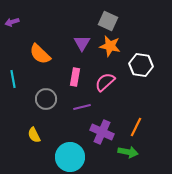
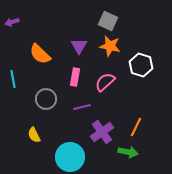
purple triangle: moved 3 px left, 3 px down
white hexagon: rotated 10 degrees clockwise
purple cross: rotated 30 degrees clockwise
